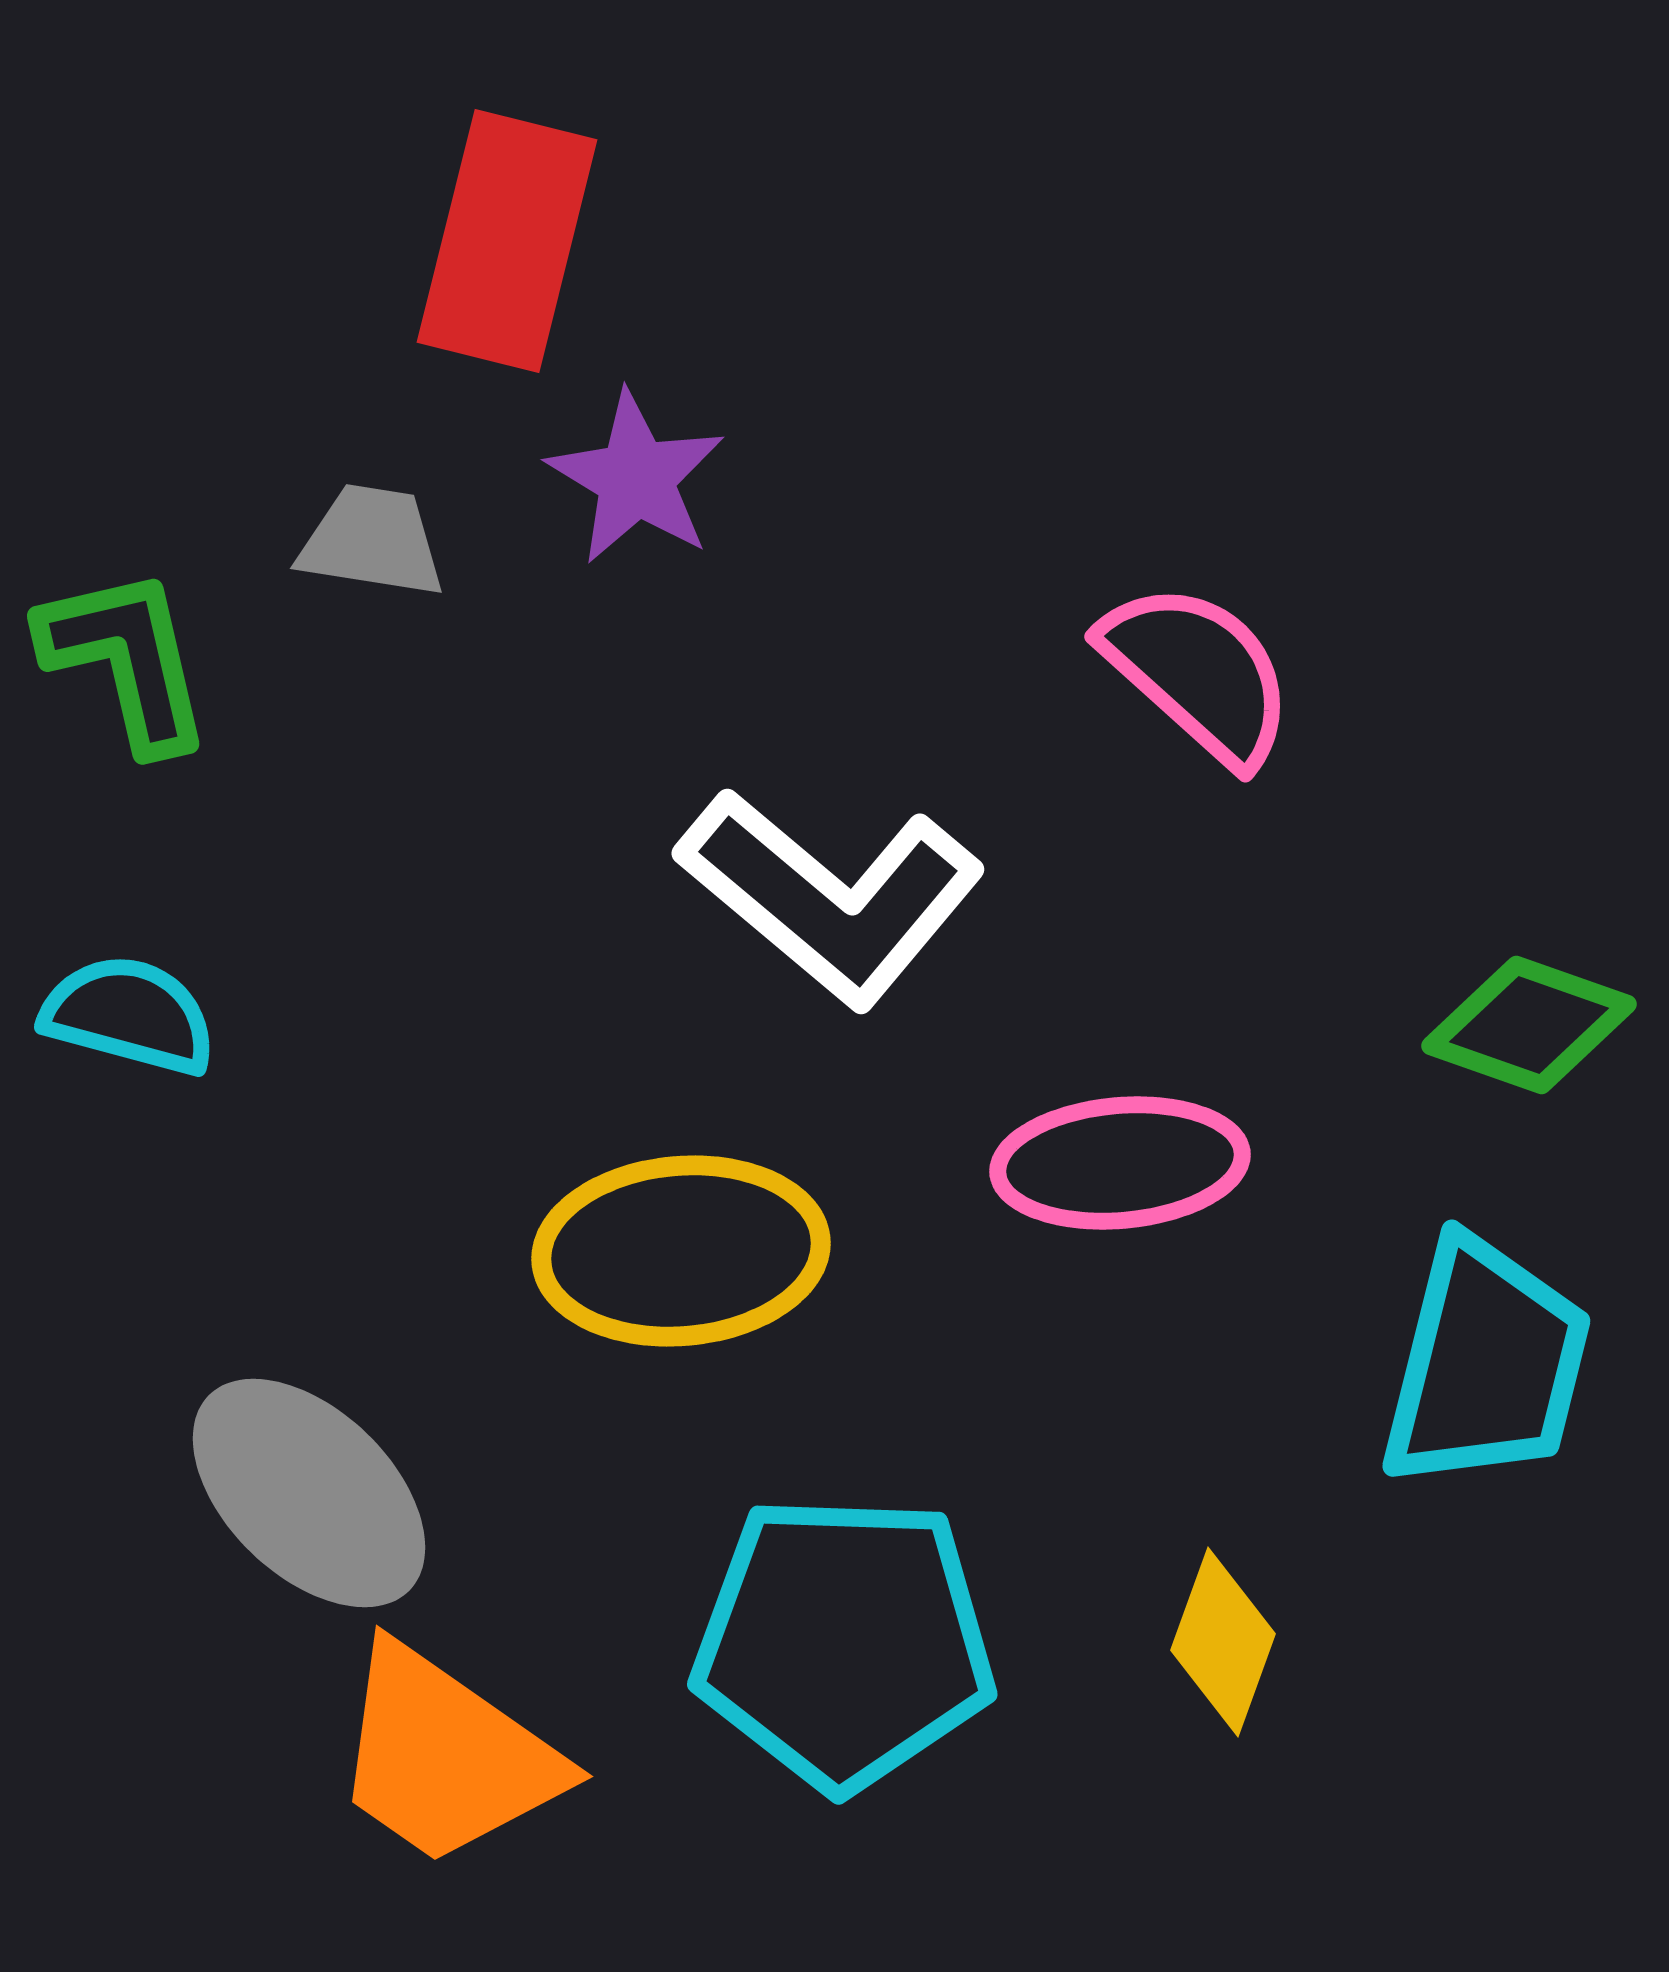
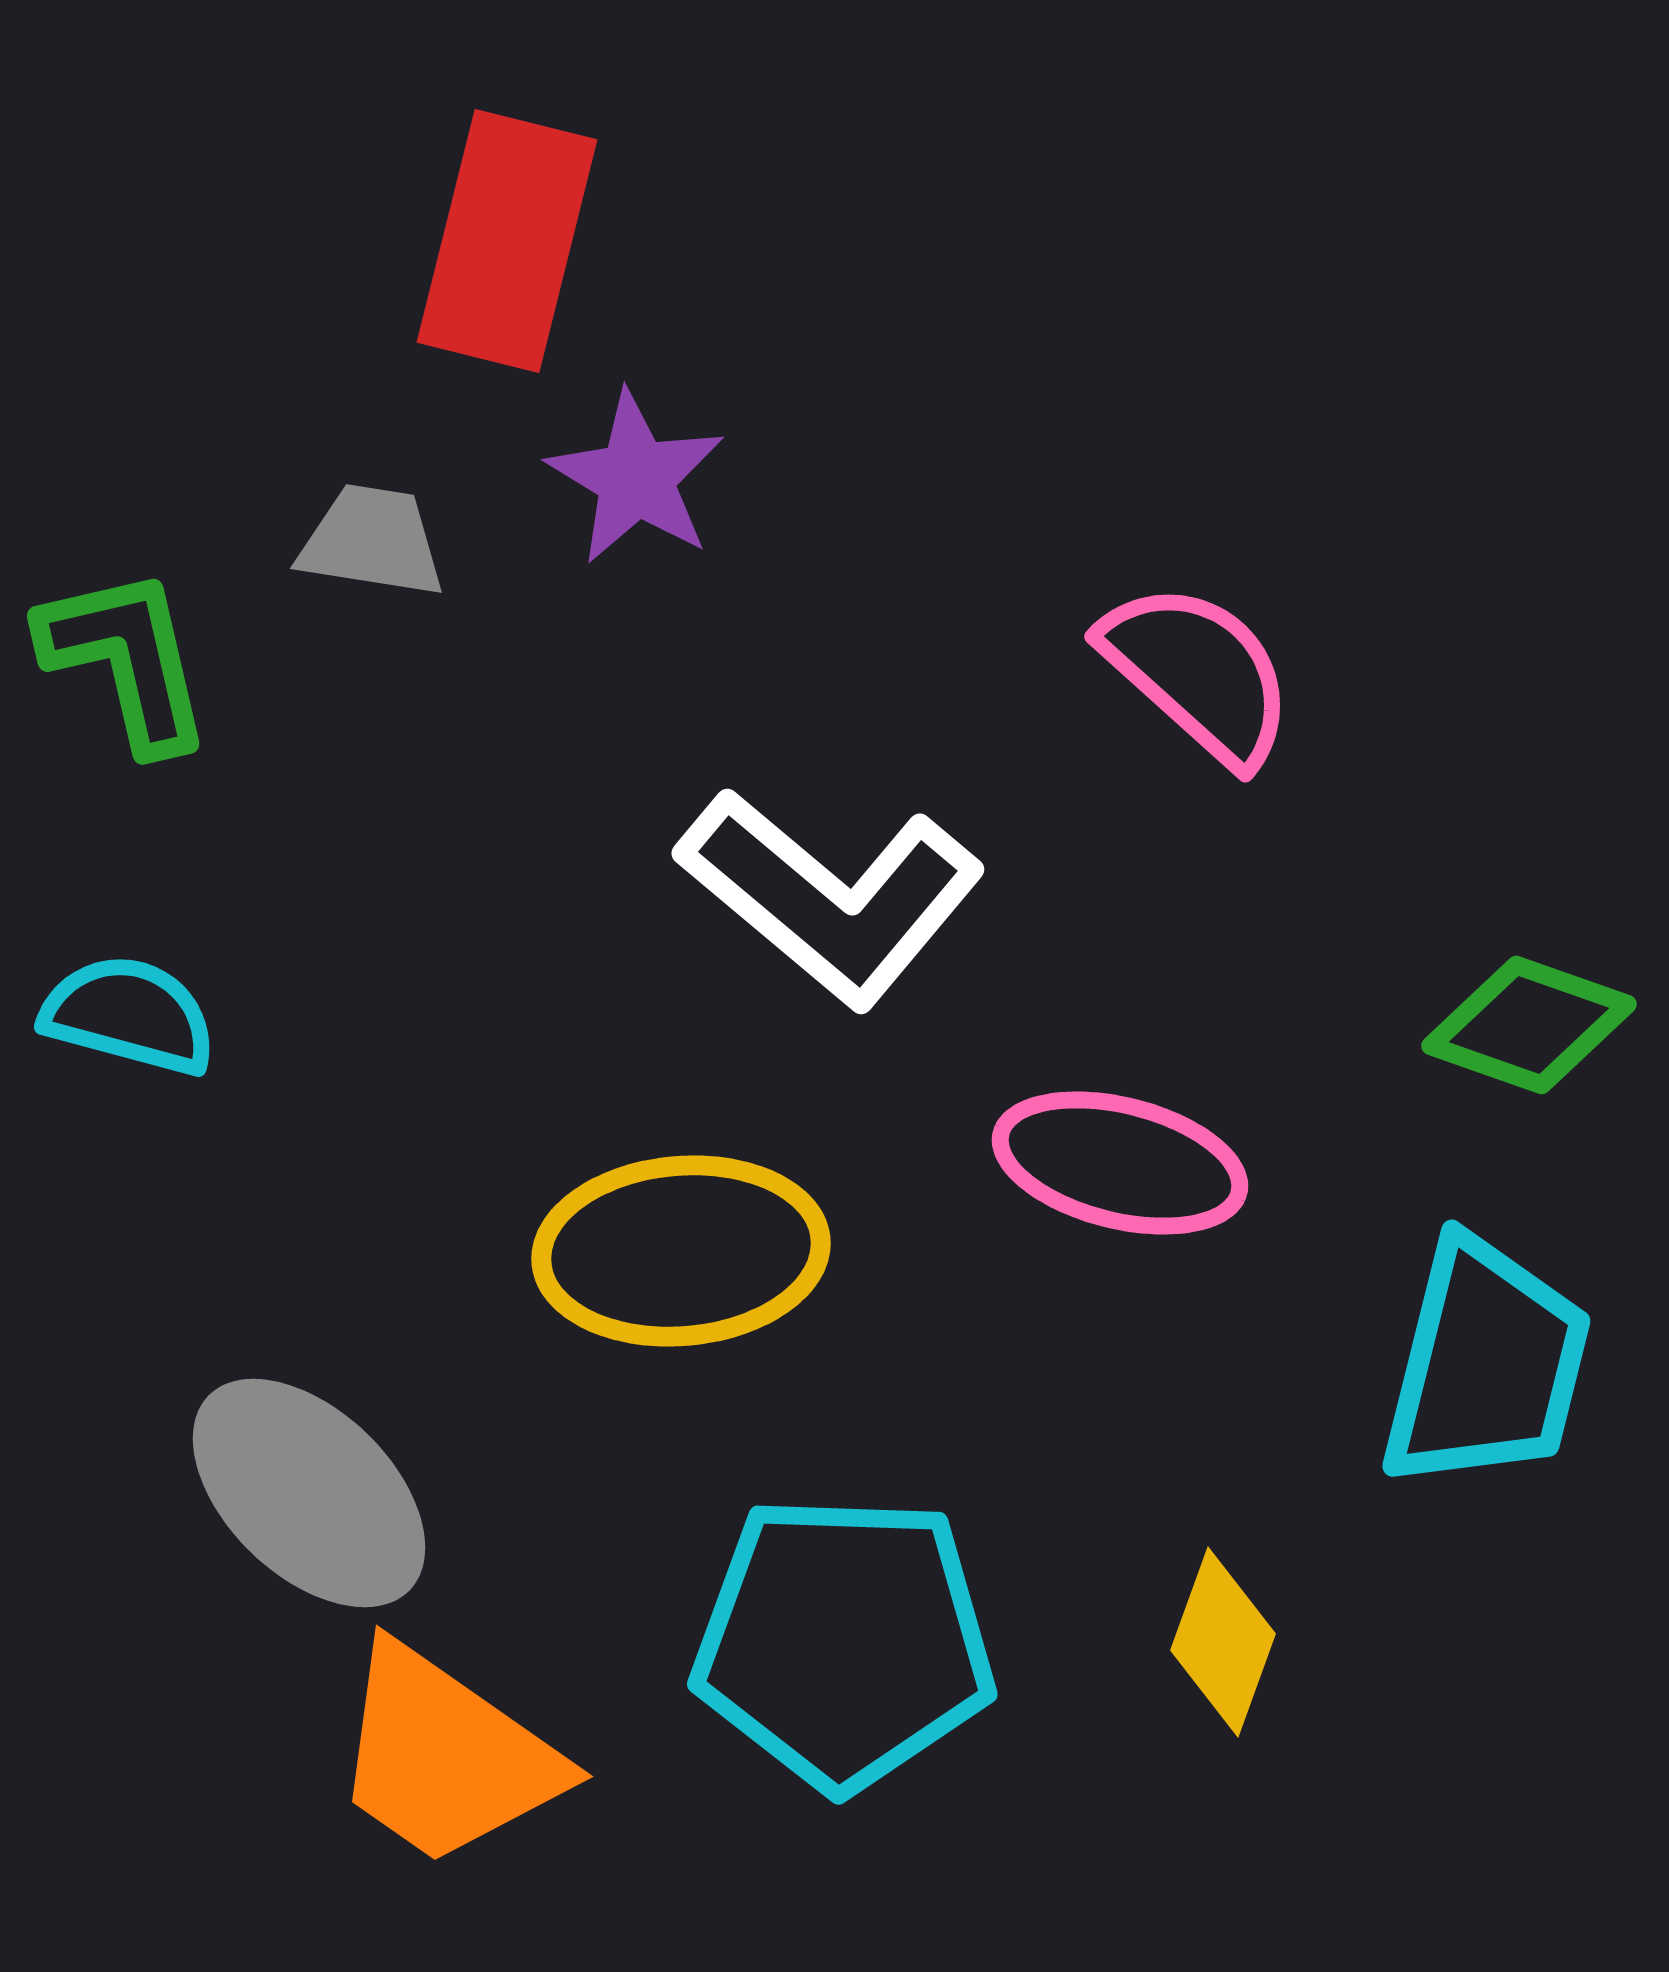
pink ellipse: rotated 19 degrees clockwise
